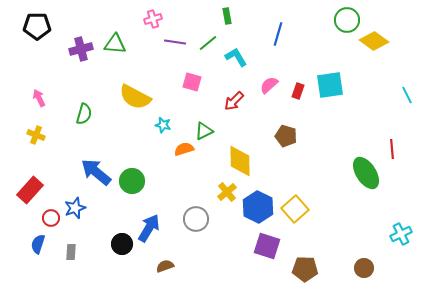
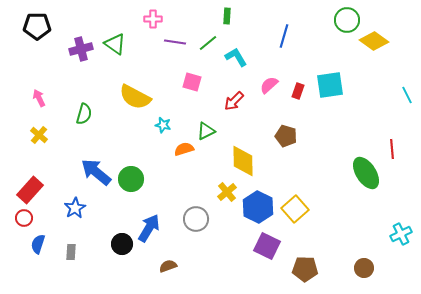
green rectangle at (227, 16): rotated 14 degrees clockwise
pink cross at (153, 19): rotated 18 degrees clockwise
blue line at (278, 34): moved 6 px right, 2 px down
green triangle at (115, 44): rotated 30 degrees clockwise
green triangle at (204, 131): moved 2 px right
yellow cross at (36, 135): moved 3 px right; rotated 18 degrees clockwise
yellow diamond at (240, 161): moved 3 px right
green circle at (132, 181): moved 1 px left, 2 px up
blue star at (75, 208): rotated 10 degrees counterclockwise
red circle at (51, 218): moved 27 px left
purple square at (267, 246): rotated 8 degrees clockwise
brown semicircle at (165, 266): moved 3 px right
